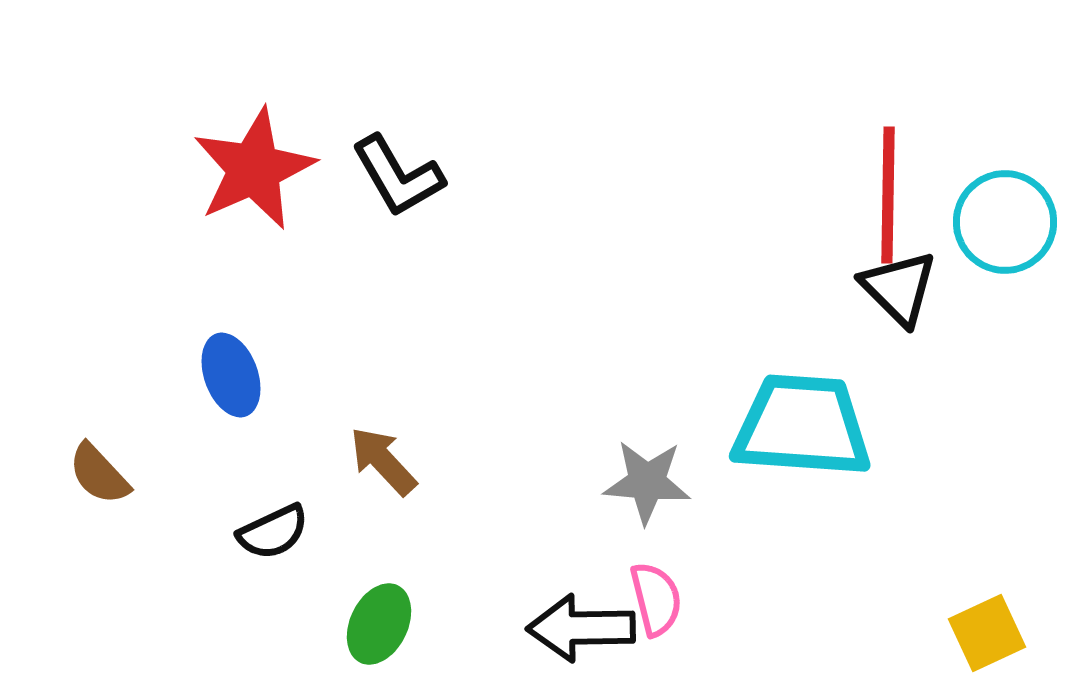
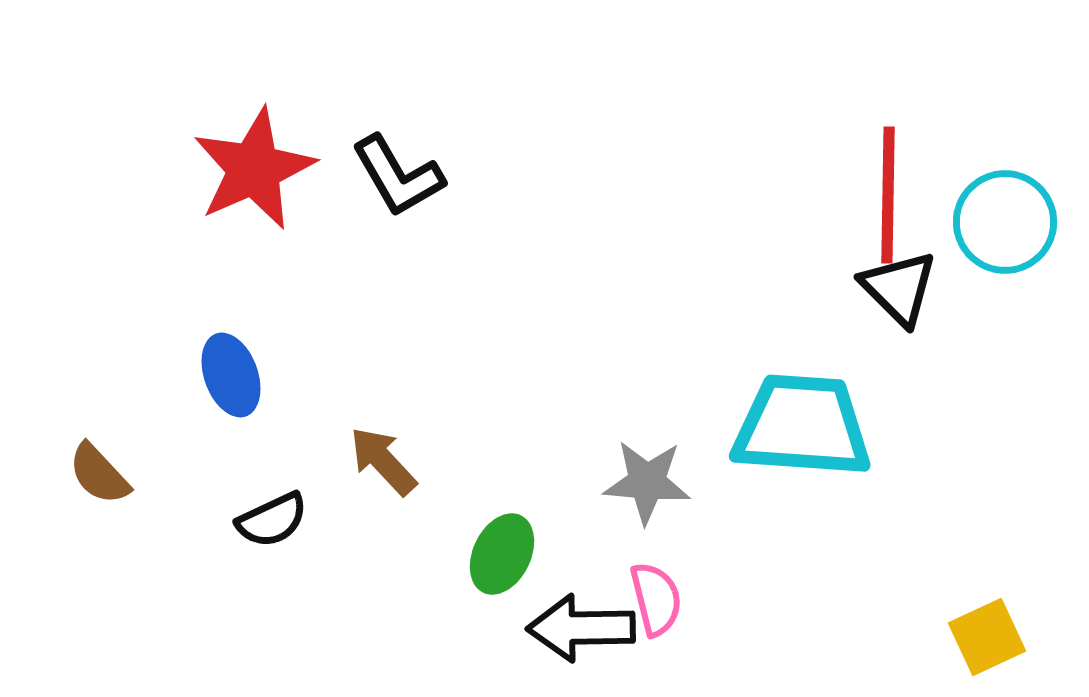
black semicircle: moved 1 px left, 12 px up
green ellipse: moved 123 px right, 70 px up
yellow square: moved 4 px down
